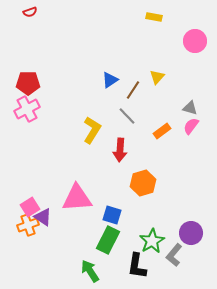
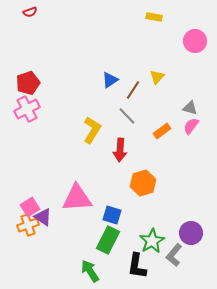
red pentagon: rotated 20 degrees counterclockwise
